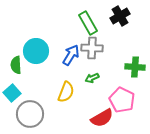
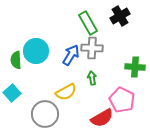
green semicircle: moved 5 px up
green arrow: rotated 104 degrees clockwise
yellow semicircle: rotated 40 degrees clockwise
gray circle: moved 15 px right
